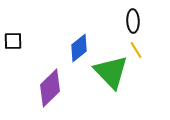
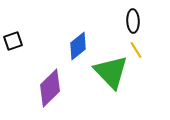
black square: rotated 18 degrees counterclockwise
blue diamond: moved 1 px left, 2 px up
